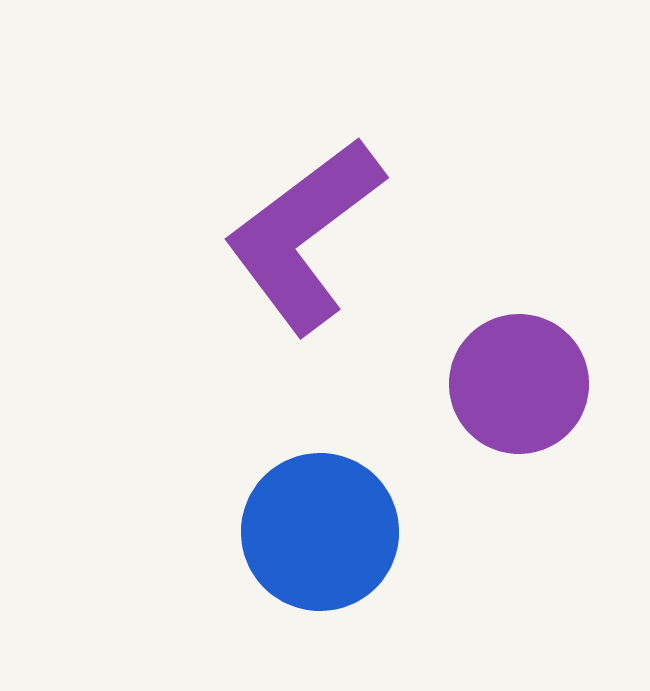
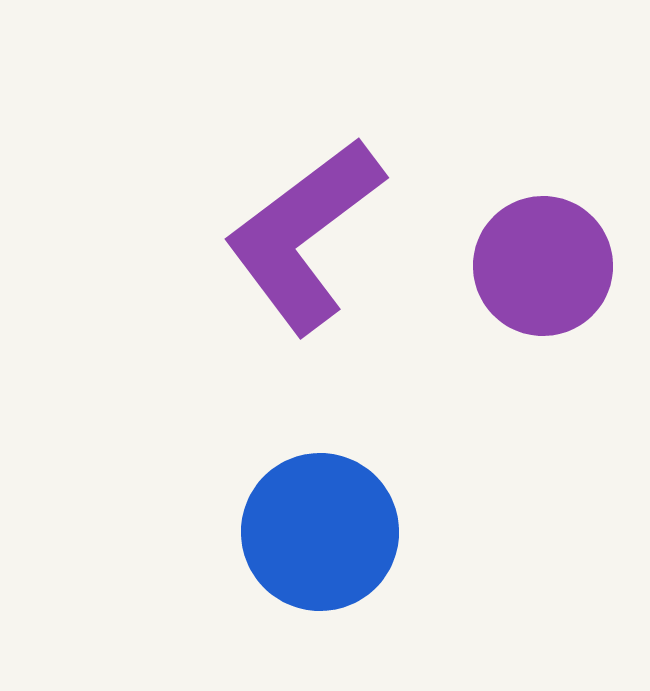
purple circle: moved 24 px right, 118 px up
